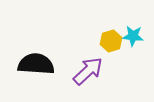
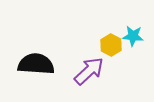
yellow hexagon: moved 4 px down; rotated 15 degrees counterclockwise
purple arrow: moved 1 px right
